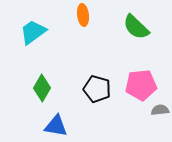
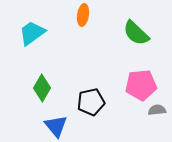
orange ellipse: rotated 15 degrees clockwise
green semicircle: moved 6 px down
cyan trapezoid: moved 1 px left, 1 px down
black pentagon: moved 6 px left, 13 px down; rotated 28 degrees counterclockwise
gray semicircle: moved 3 px left
blue triangle: rotated 40 degrees clockwise
